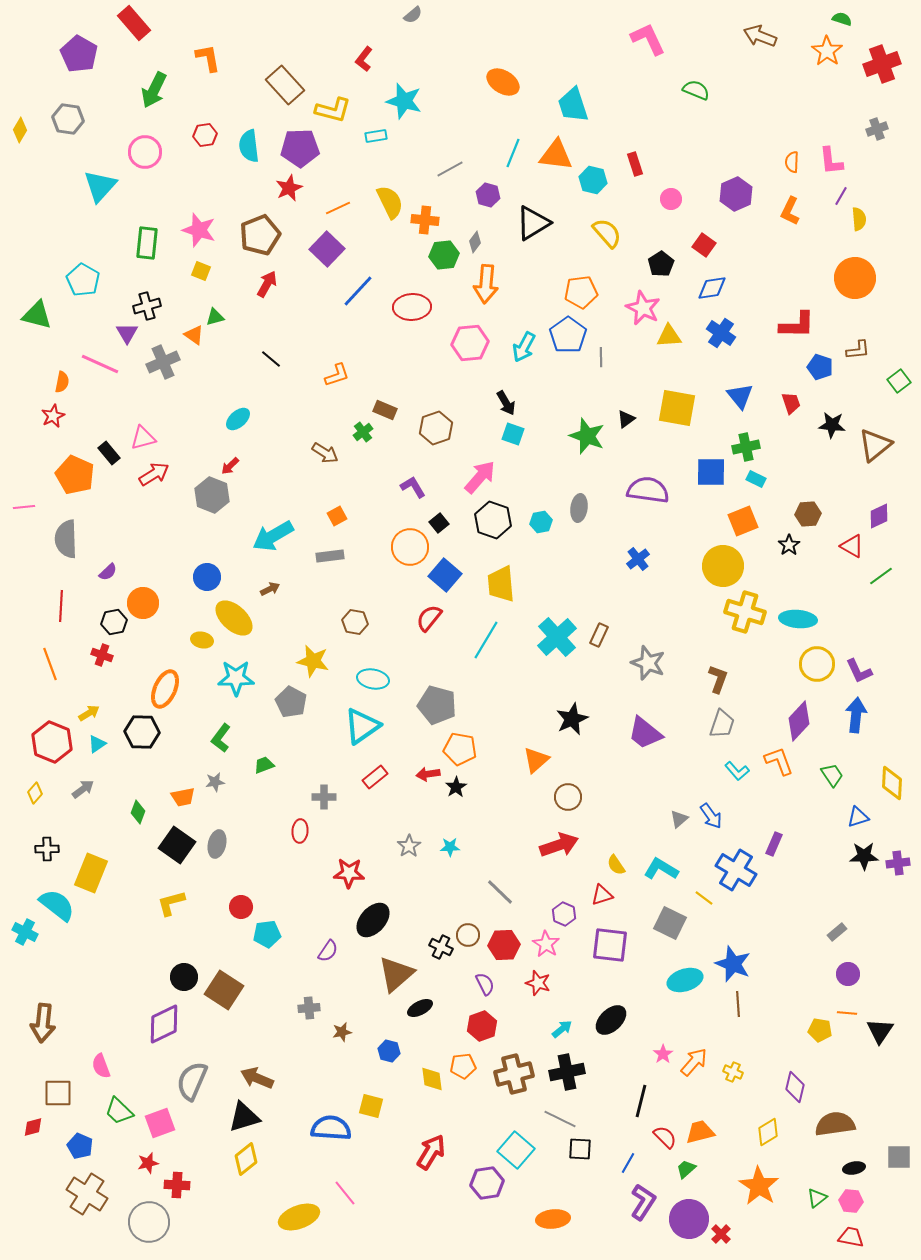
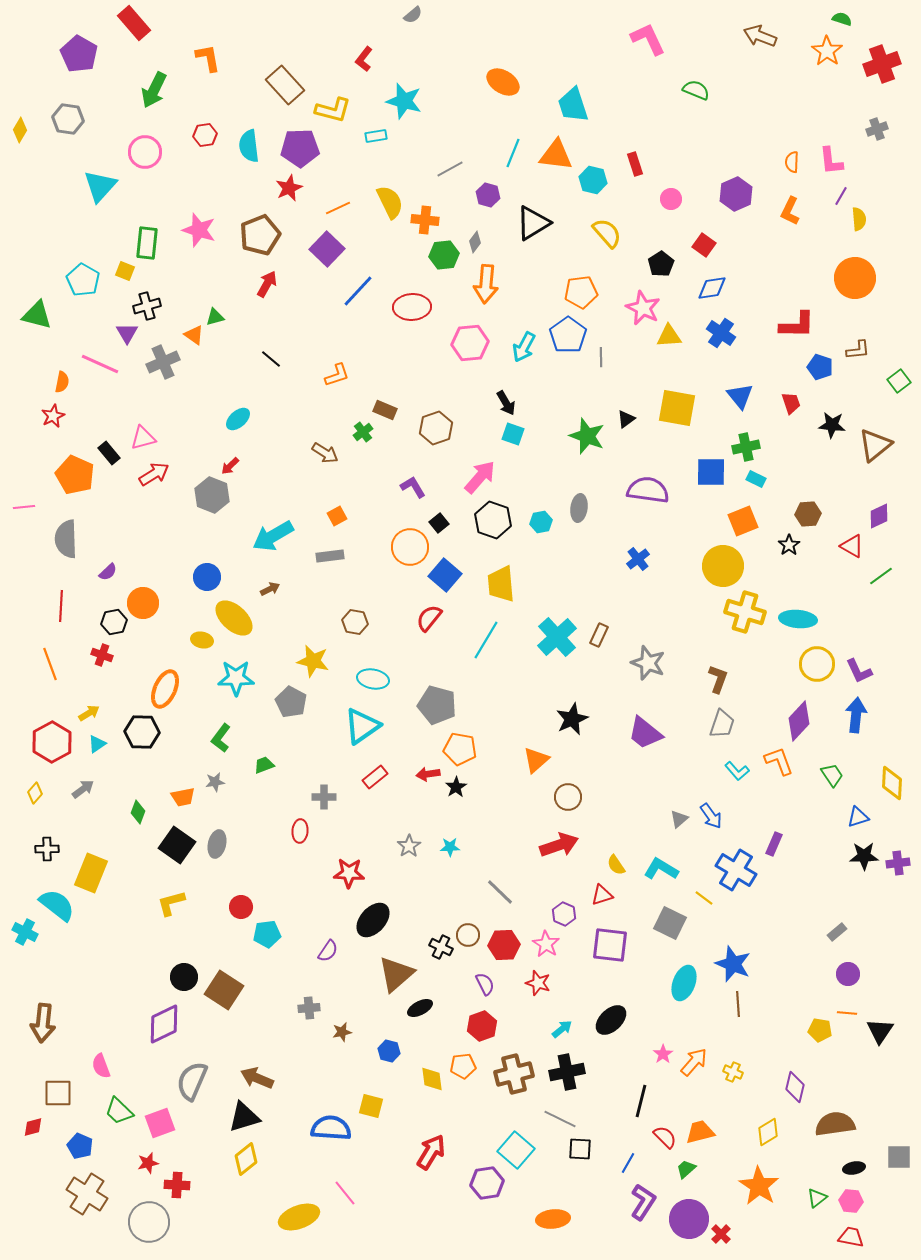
yellow square at (201, 271): moved 76 px left
red hexagon at (52, 742): rotated 9 degrees clockwise
cyan ellipse at (685, 980): moved 1 px left, 3 px down; rotated 52 degrees counterclockwise
